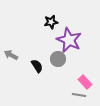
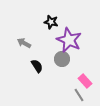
black star: rotated 24 degrees clockwise
gray arrow: moved 13 px right, 12 px up
gray circle: moved 4 px right
pink rectangle: moved 1 px up
gray line: rotated 48 degrees clockwise
